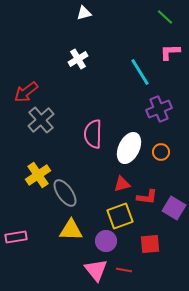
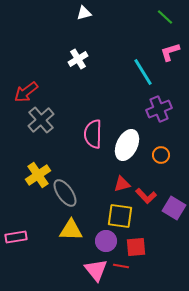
pink L-shape: rotated 15 degrees counterclockwise
cyan line: moved 3 px right
white ellipse: moved 2 px left, 3 px up
orange circle: moved 3 px down
red L-shape: moved 1 px left, 1 px up; rotated 40 degrees clockwise
yellow square: rotated 28 degrees clockwise
red square: moved 14 px left, 3 px down
red line: moved 3 px left, 4 px up
